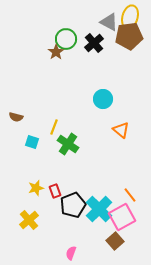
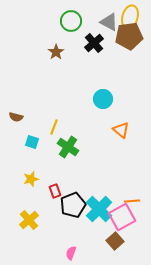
green circle: moved 5 px right, 18 px up
green cross: moved 3 px down
yellow star: moved 5 px left, 9 px up
orange line: moved 2 px right, 6 px down; rotated 56 degrees counterclockwise
